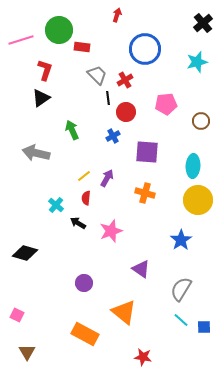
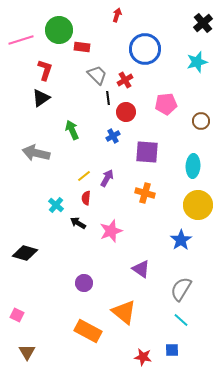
yellow circle: moved 5 px down
blue square: moved 32 px left, 23 px down
orange rectangle: moved 3 px right, 3 px up
